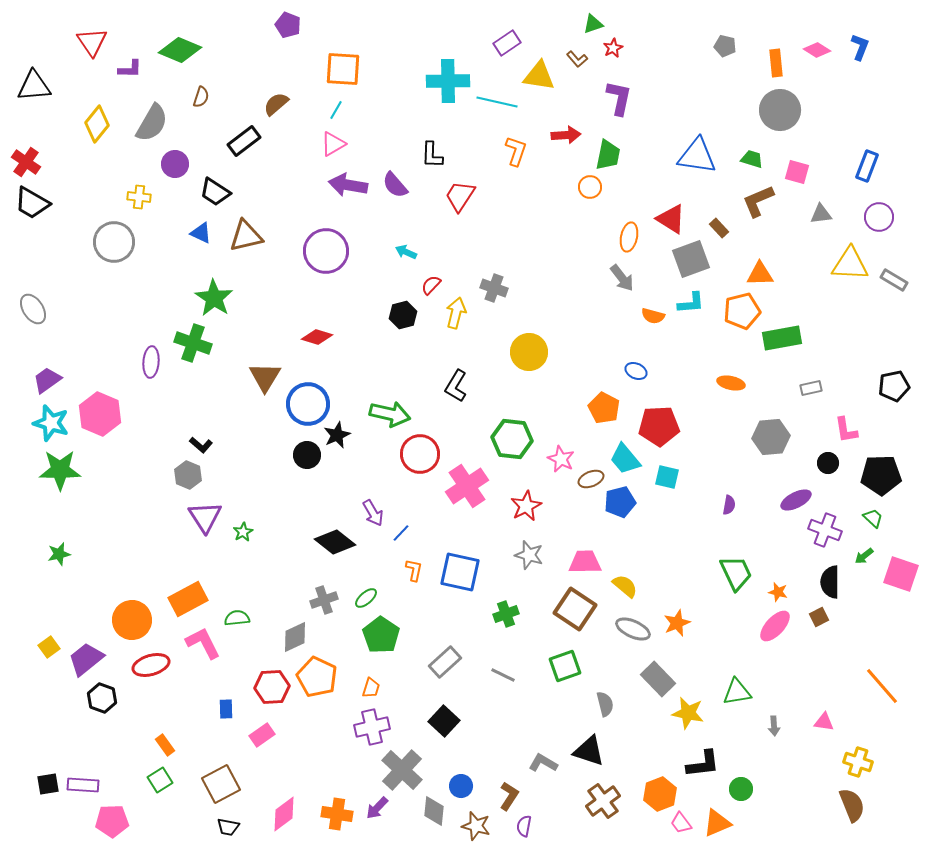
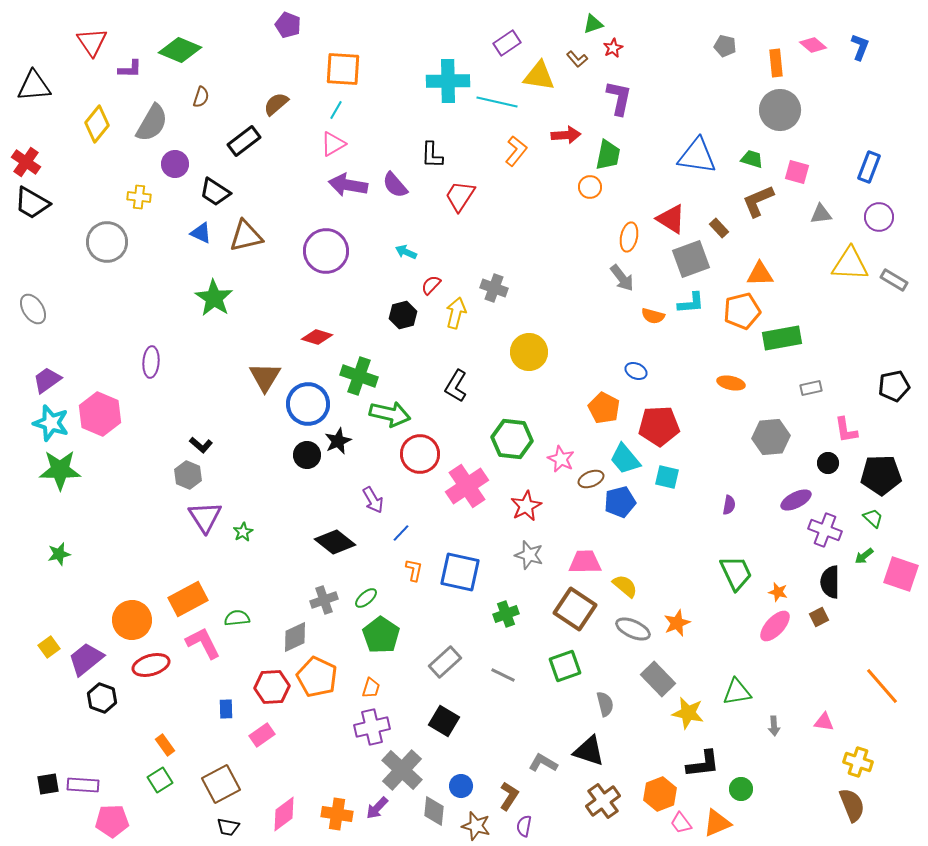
pink diamond at (817, 50): moved 4 px left, 5 px up; rotated 8 degrees clockwise
orange L-shape at (516, 151): rotated 20 degrees clockwise
blue rectangle at (867, 166): moved 2 px right, 1 px down
gray circle at (114, 242): moved 7 px left
green cross at (193, 343): moved 166 px right, 33 px down
black star at (337, 435): moved 1 px right, 6 px down
purple arrow at (373, 513): moved 13 px up
black square at (444, 721): rotated 12 degrees counterclockwise
